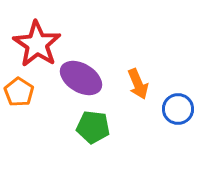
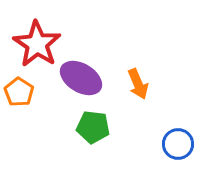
blue circle: moved 35 px down
